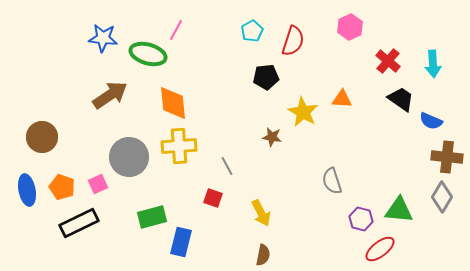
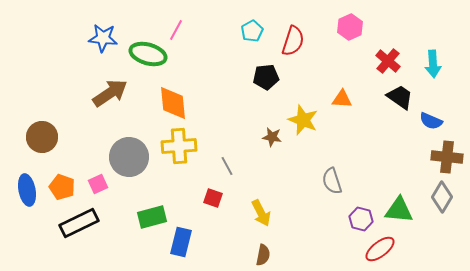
brown arrow: moved 2 px up
black trapezoid: moved 1 px left, 2 px up
yellow star: moved 8 px down; rotated 8 degrees counterclockwise
